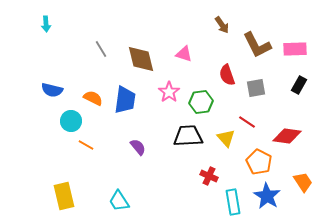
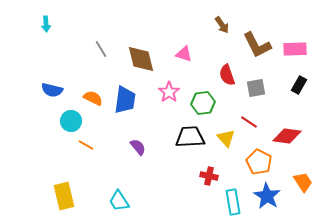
green hexagon: moved 2 px right, 1 px down
red line: moved 2 px right
black trapezoid: moved 2 px right, 1 px down
red cross: rotated 12 degrees counterclockwise
